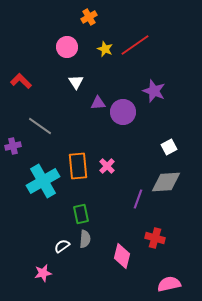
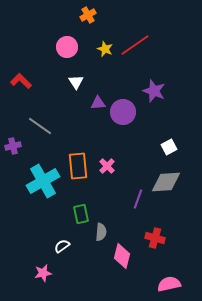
orange cross: moved 1 px left, 2 px up
gray semicircle: moved 16 px right, 7 px up
